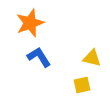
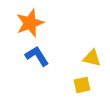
blue L-shape: moved 2 px left, 1 px up
